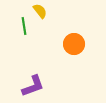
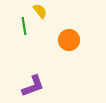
orange circle: moved 5 px left, 4 px up
